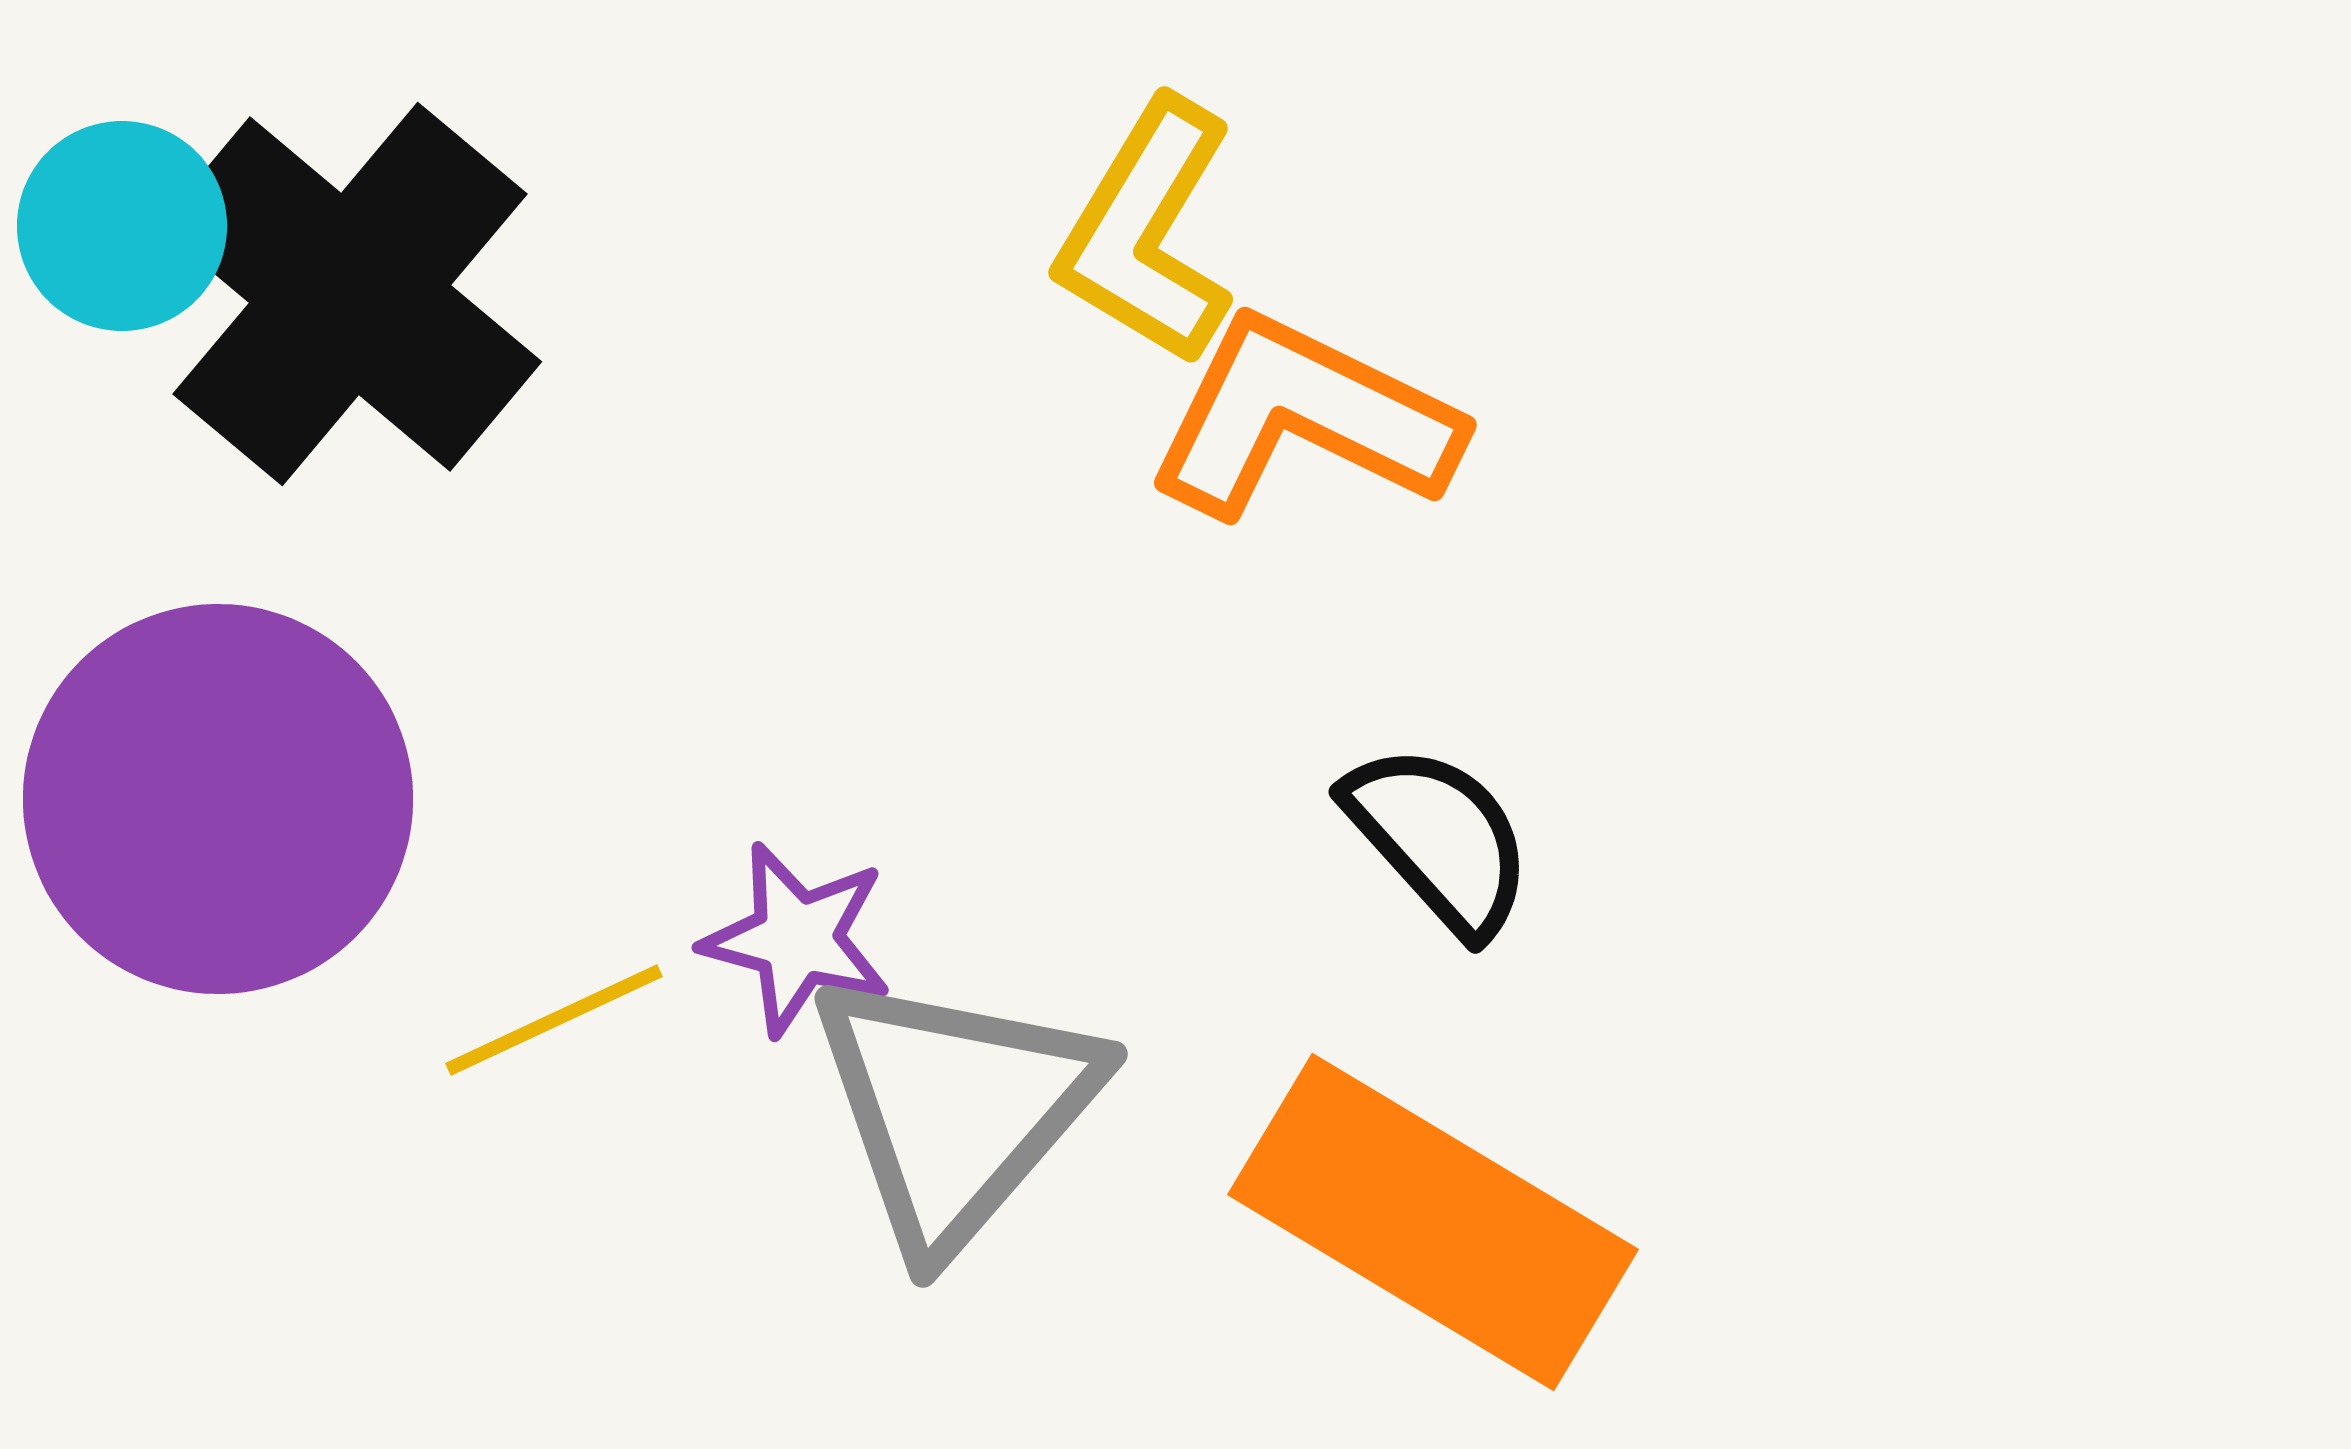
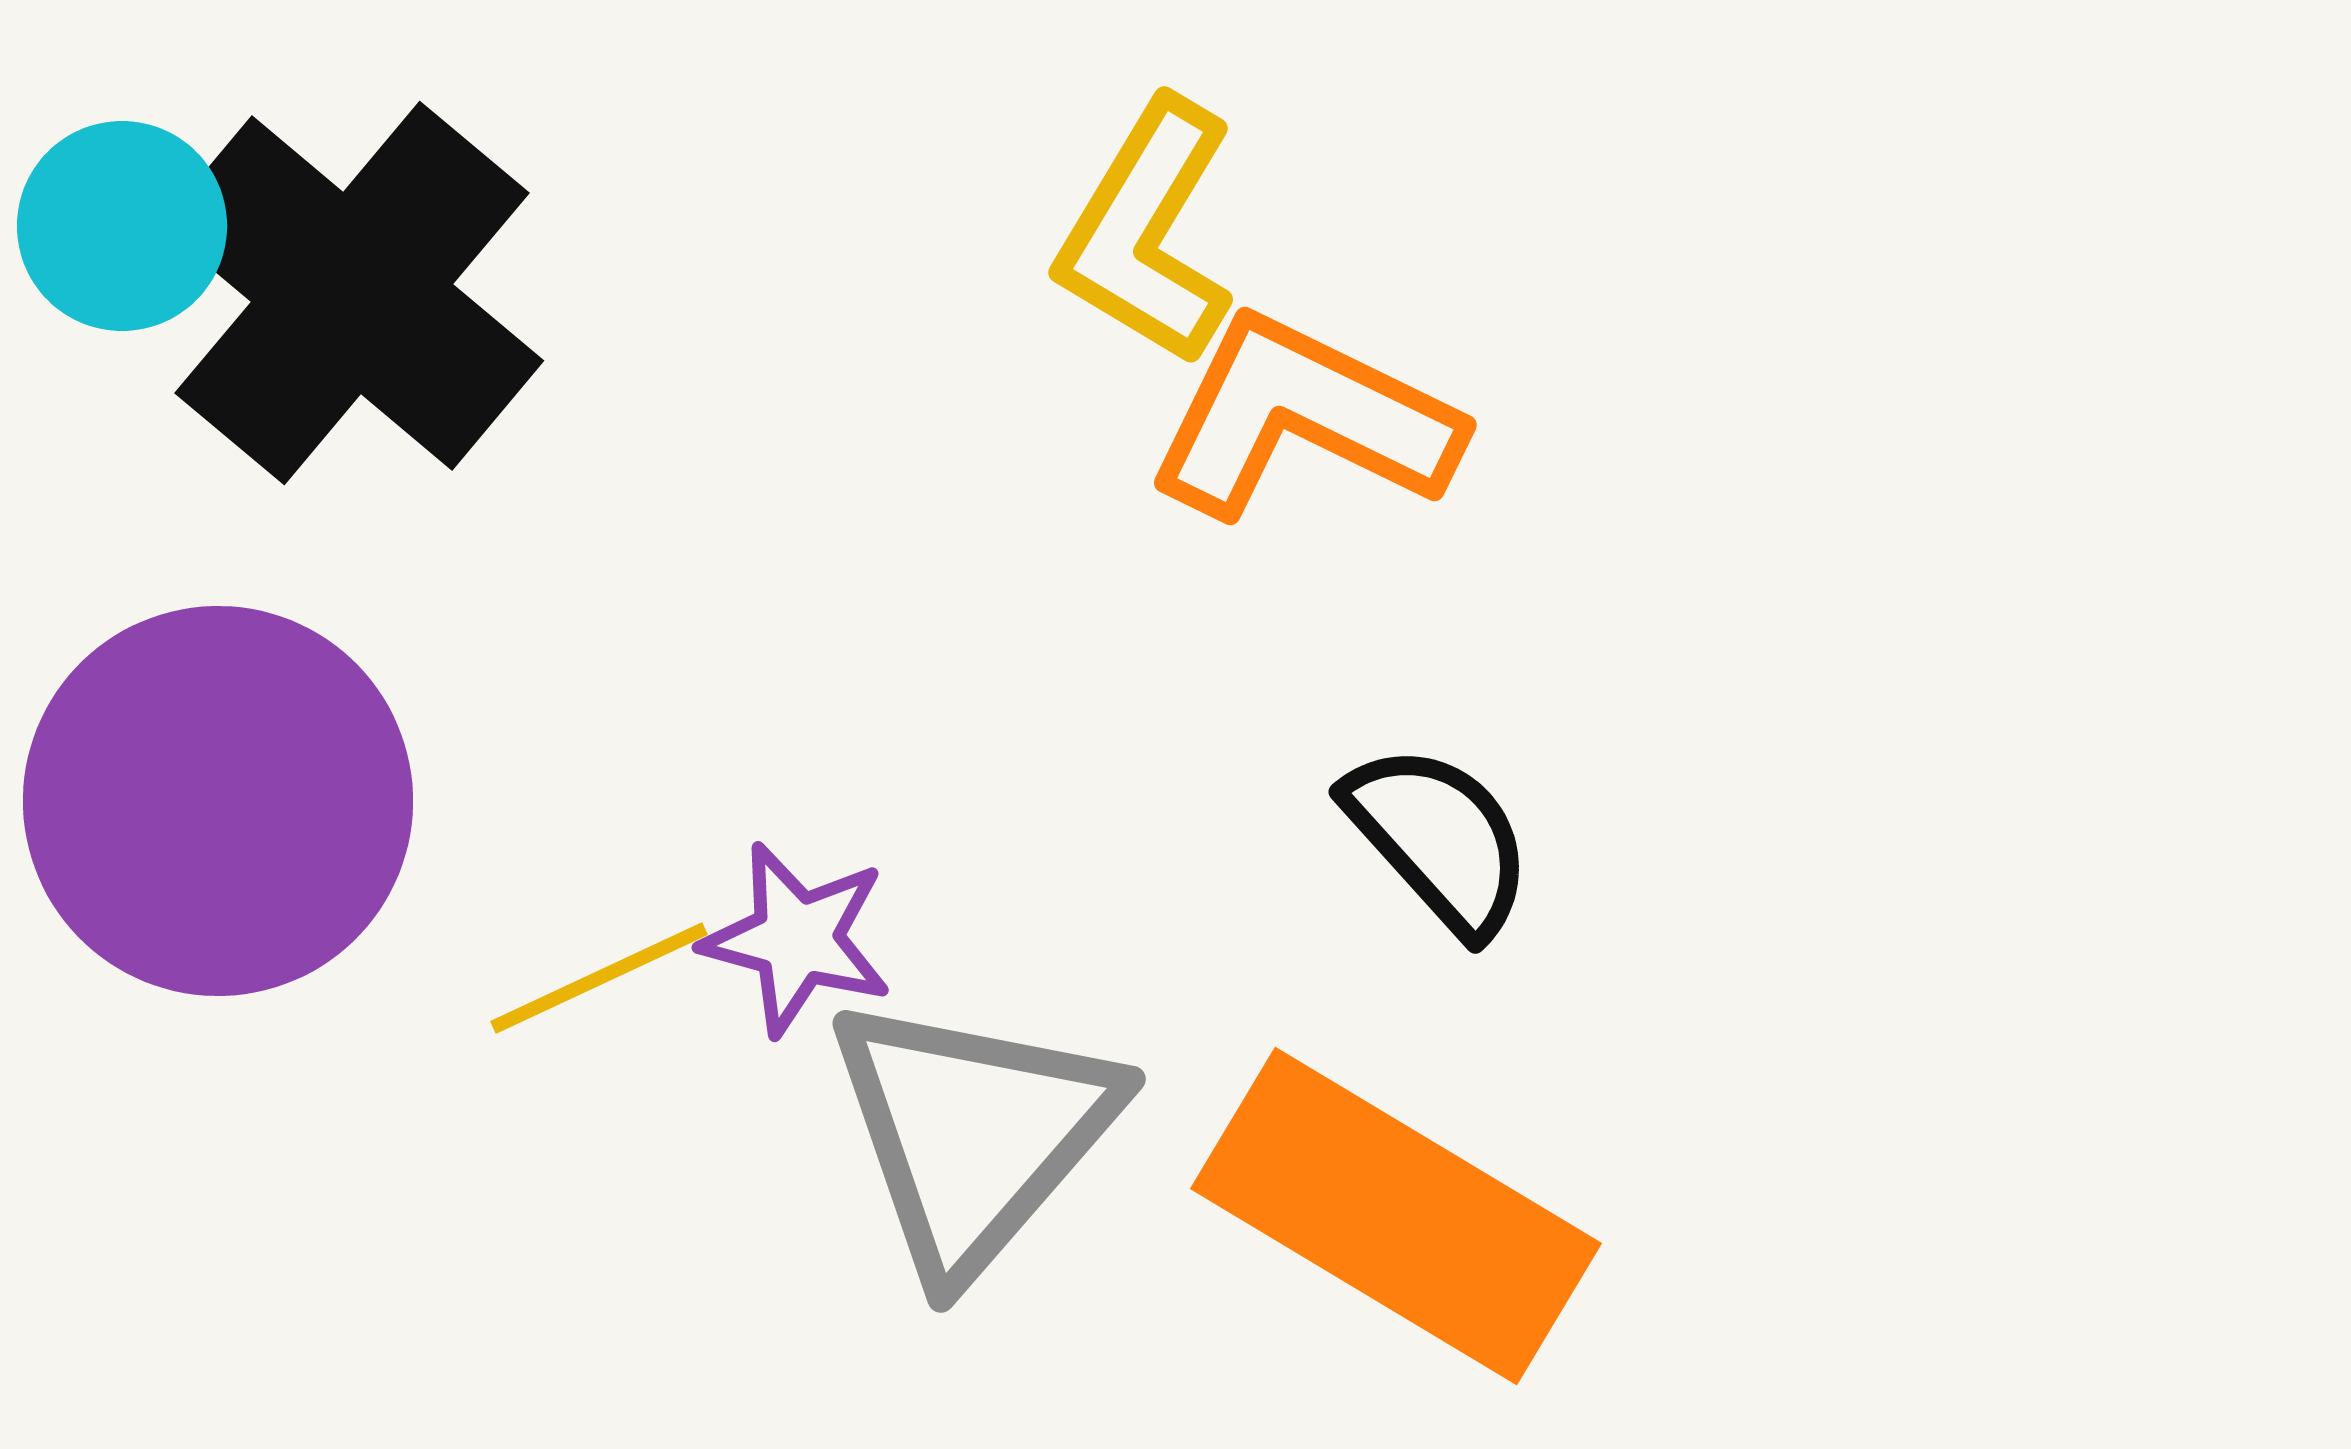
black cross: moved 2 px right, 1 px up
purple circle: moved 2 px down
yellow line: moved 45 px right, 42 px up
gray triangle: moved 18 px right, 25 px down
orange rectangle: moved 37 px left, 6 px up
